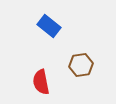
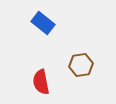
blue rectangle: moved 6 px left, 3 px up
